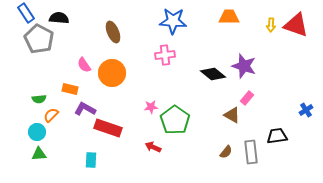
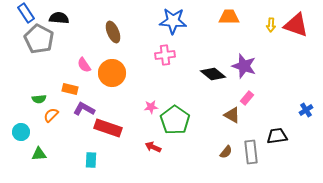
purple L-shape: moved 1 px left
cyan circle: moved 16 px left
